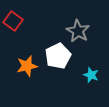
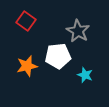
red square: moved 13 px right
white pentagon: rotated 20 degrees clockwise
cyan star: moved 6 px left
